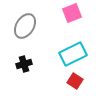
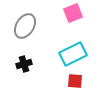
pink square: moved 1 px right
red square: rotated 28 degrees counterclockwise
